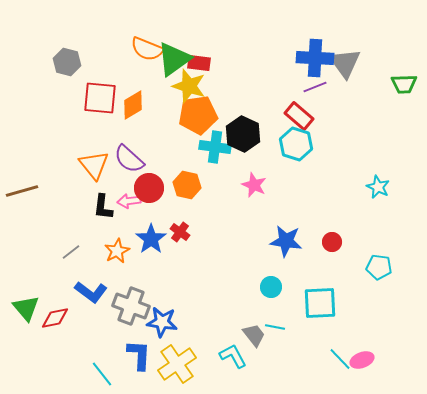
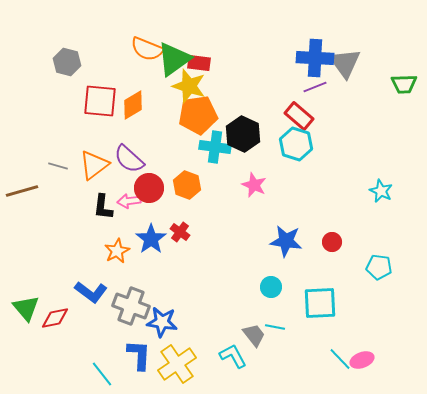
red square at (100, 98): moved 3 px down
orange triangle at (94, 165): rotated 32 degrees clockwise
orange hexagon at (187, 185): rotated 8 degrees clockwise
cyan star at (378, 187): moved 3 px right, 4 px down
gray line at (71, 252): moved 13 px left, 86 px up; rotated 54 degrees clockwise
